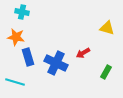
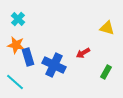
cyan cross: moved 4 px left, 7 px down; rotated 32 degrees clockwise
orange star: moved 8 px down
blue cross: moved 2 px left, 2 px down
cyan line: rotated 24 degrees clockwise
